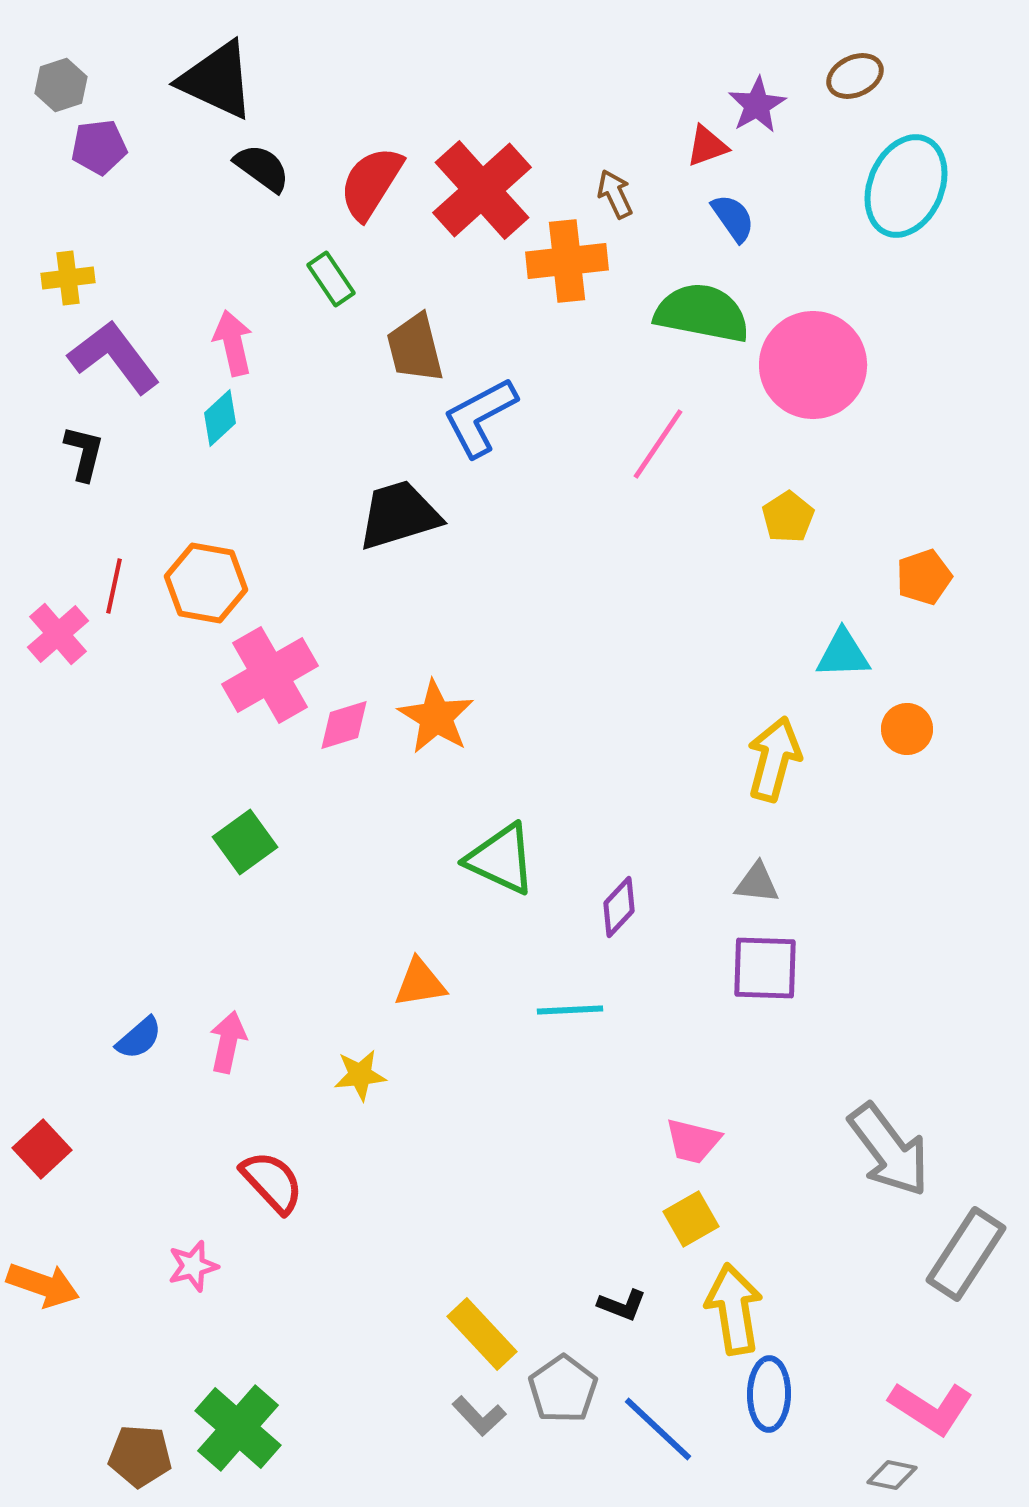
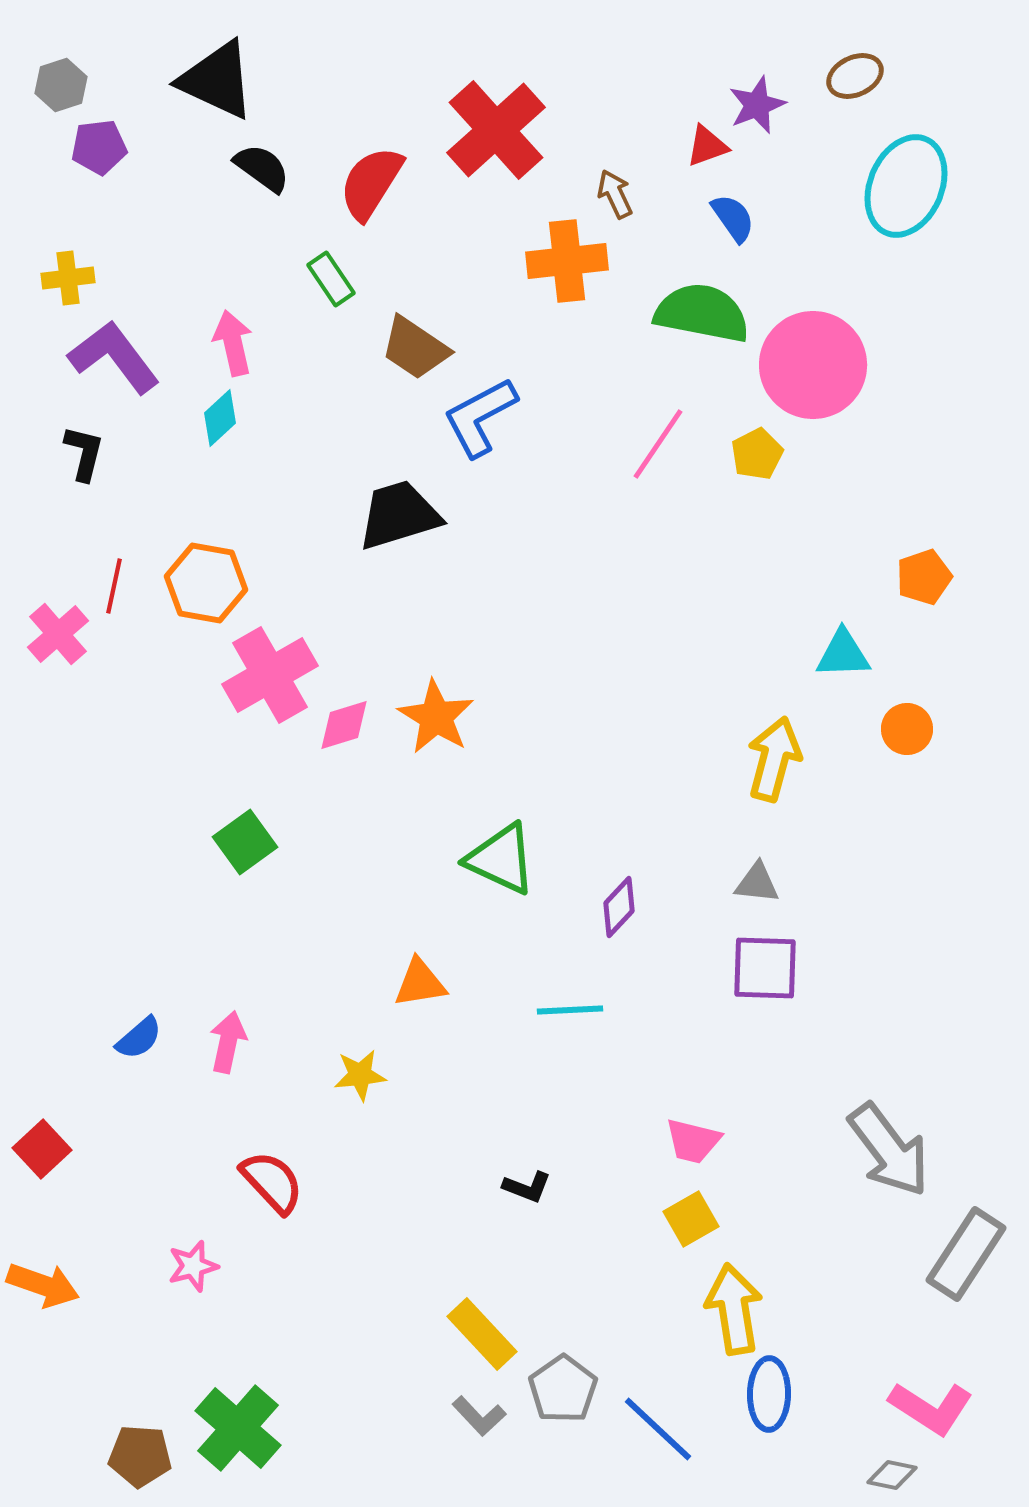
purple star at (757, 105): rotated 8 degrees clockwise
red cross at (482, 190): moved 14 px right, 60 px up
brown trapezoid at (415, 348): rotated 42 degrees counterclockwise
yellow pentagon at (788, 517): moved 31 px left, 63 px up; rotated 6 degrees clockwise
black L-shape at (622, 1305): moved 95 px left, 118 px up
